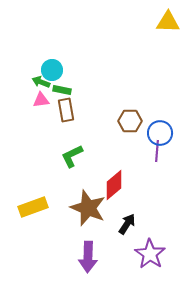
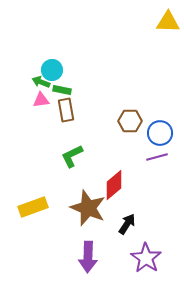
purple line: moved 6 px down; rotated 70 degrees clockwise
purple star: moved 4 px left, 4 px down
